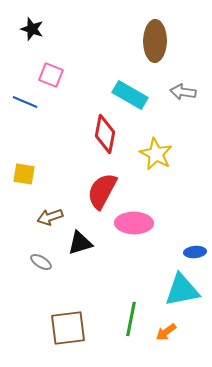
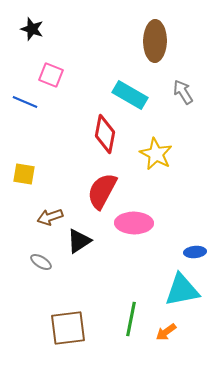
gray arrow: rotated 50 degrees clockwise
black triangle: moved 1 px left, 2 px up; rotated 16 degrees counterclockwise
